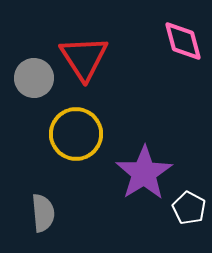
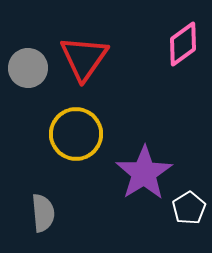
pink diamond: moved 3 px down; rotated 69 degrees clockwise
red triangle: rotated 8 degrees clockwise
gray circle: moved 6 px left, 10 px up
white pentagon: rotated 12 degrees clockwise
